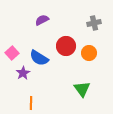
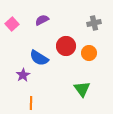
pink square: moved 29 px up
purple star: moved 2 px down
